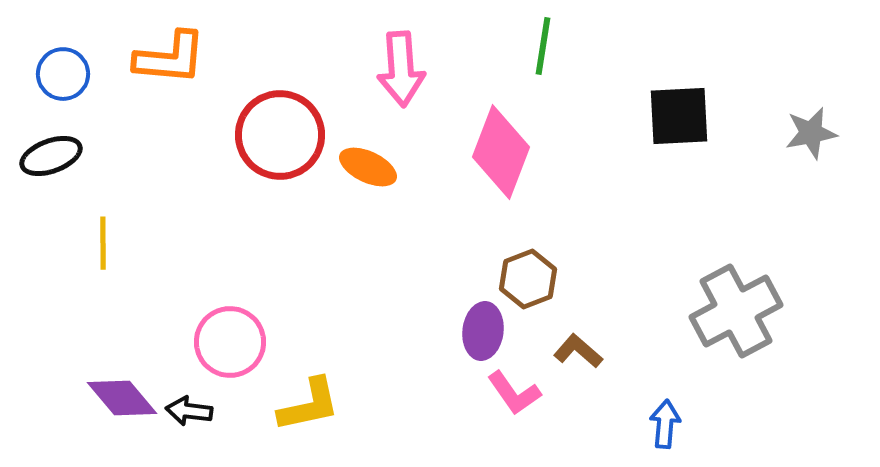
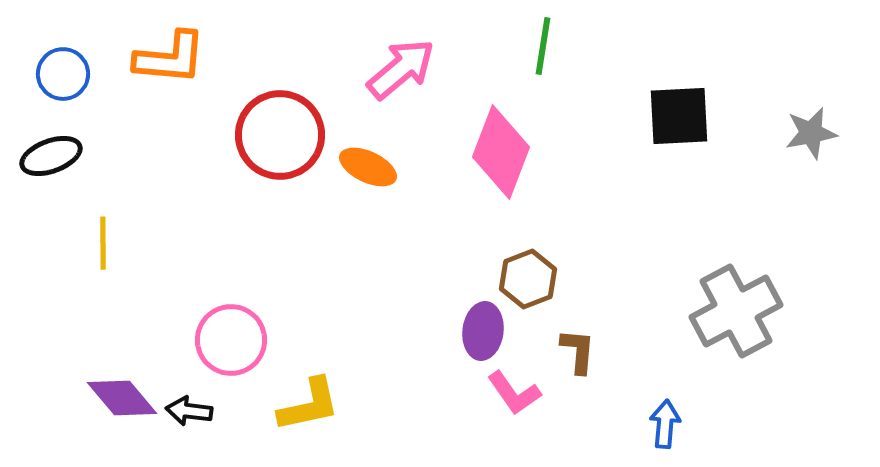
pink arrow: rotated 126 degrees counterclockwise
pink circle: moved 1 px right, 2 px up
brown L-shape: rotated 54 degrees clockwise
